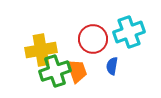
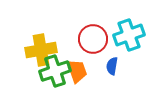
cyan cross: moved 3 px down
